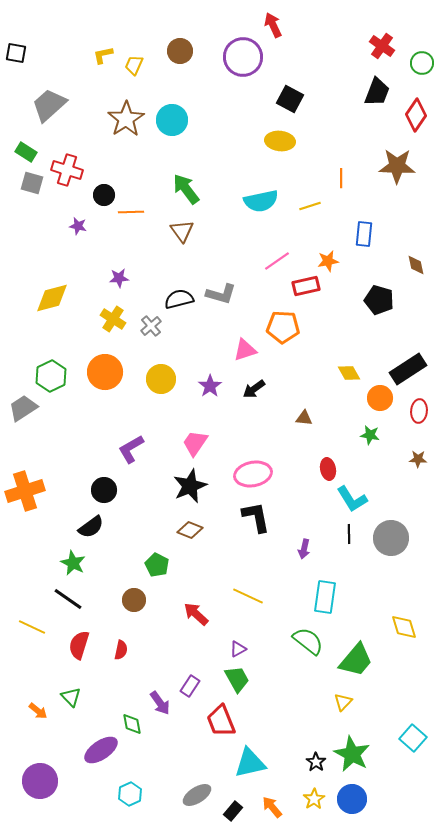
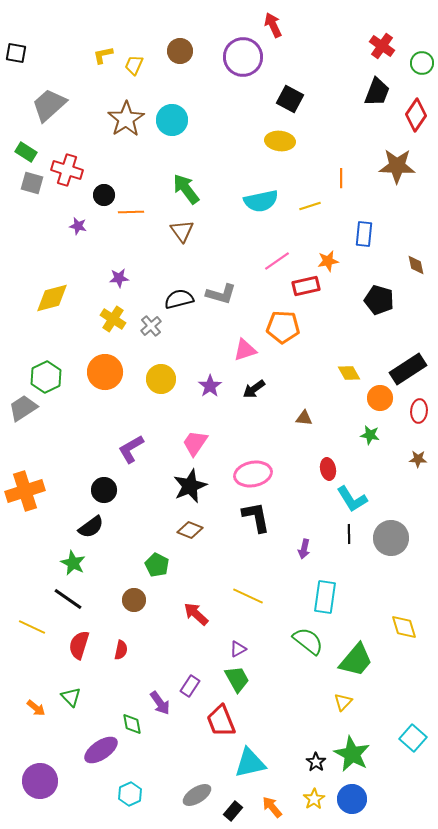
green hexagon at (51, 376): moved 5 px left, 1 px down
orange arrow at (38, 711): moved 2 px left, 3 px up
